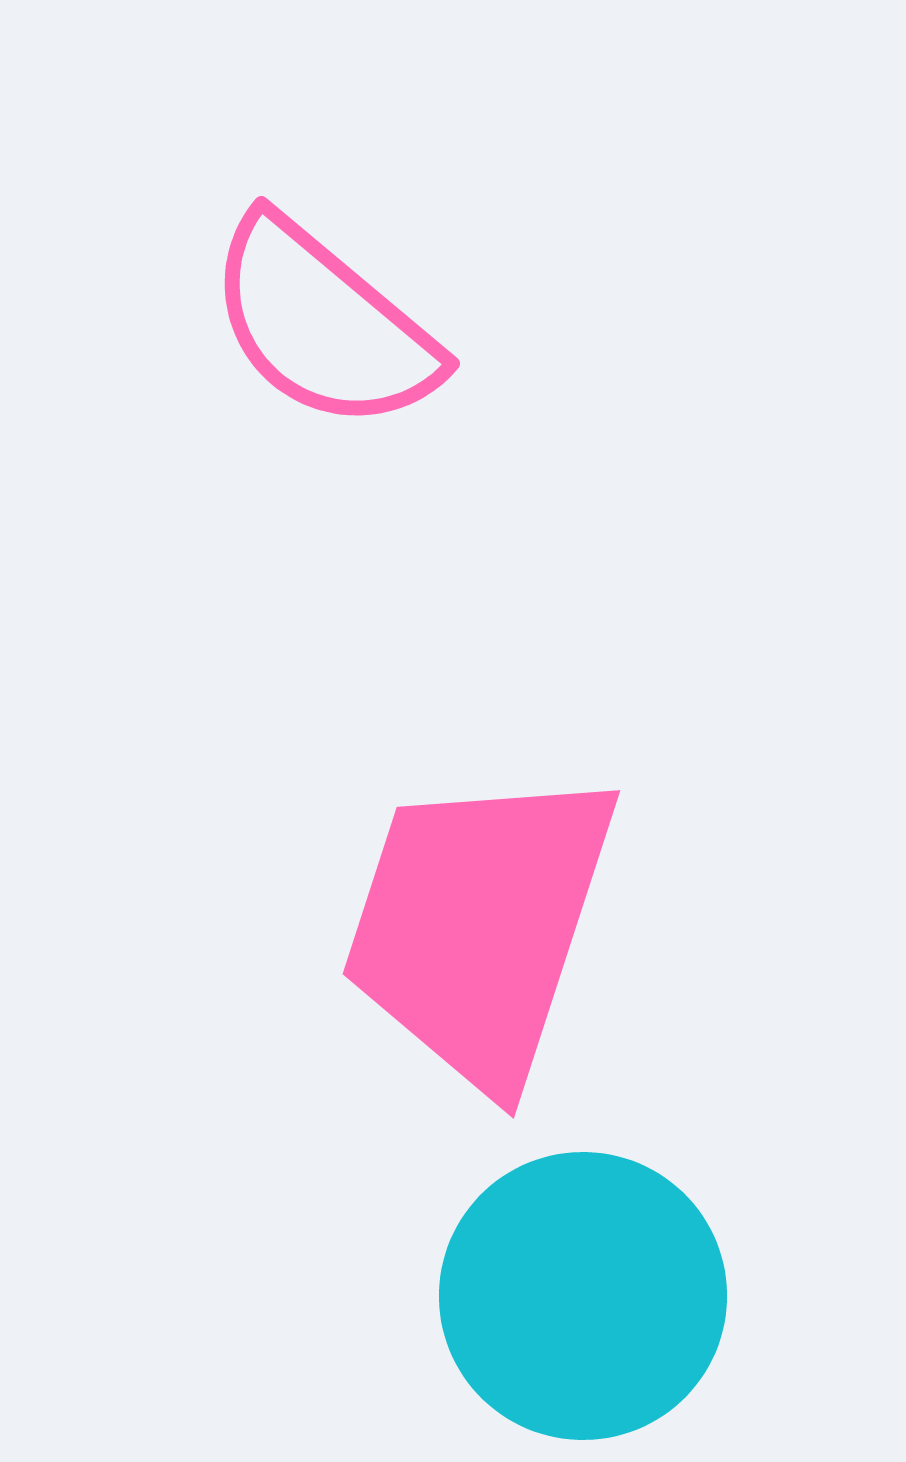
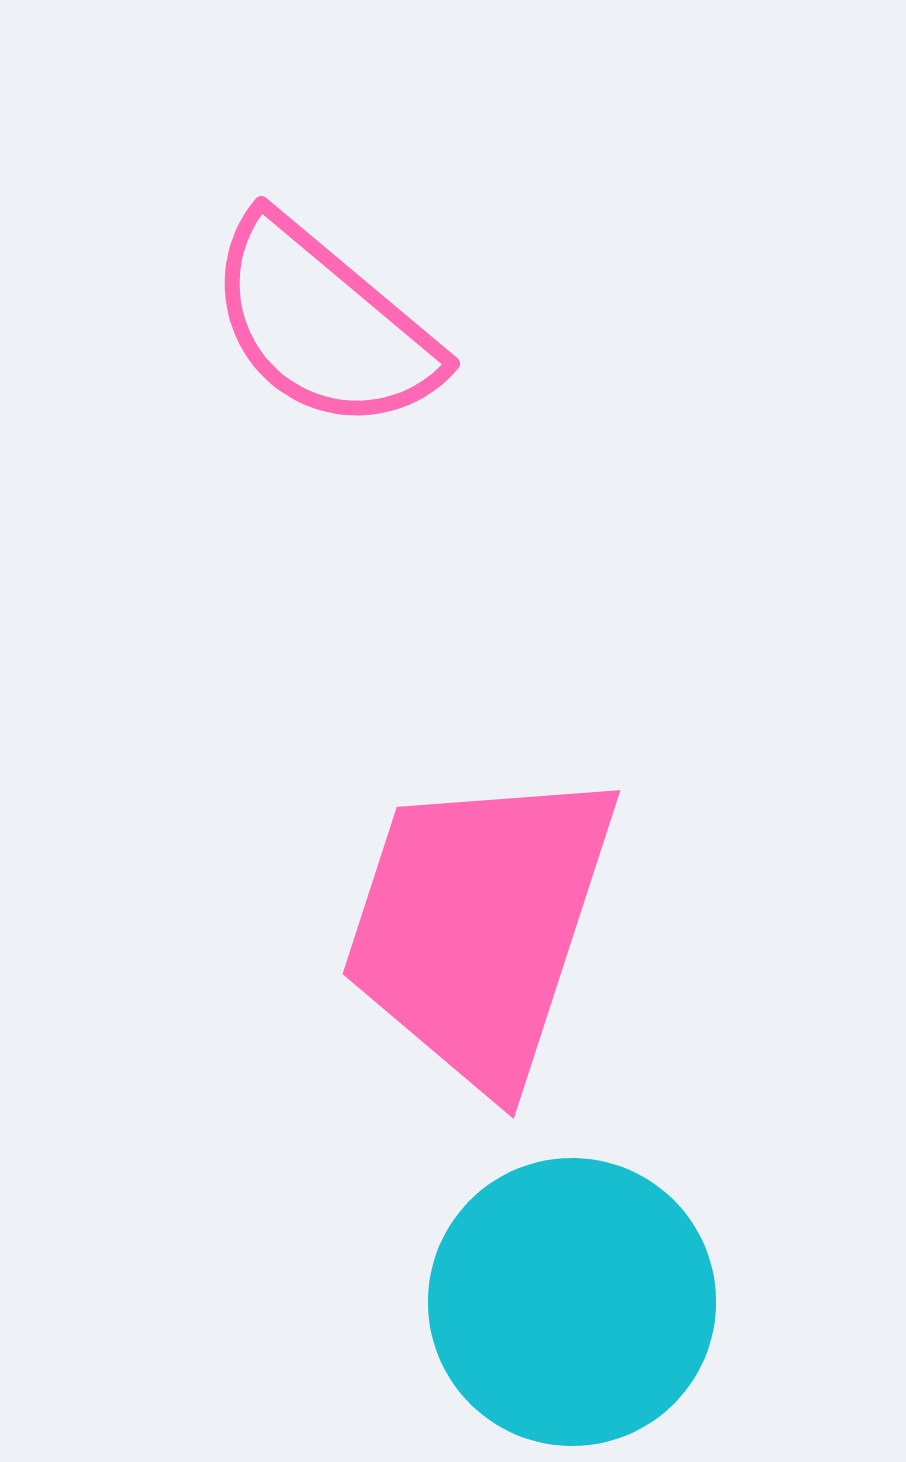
cyan circle: moved 11 px left, 6 px down
